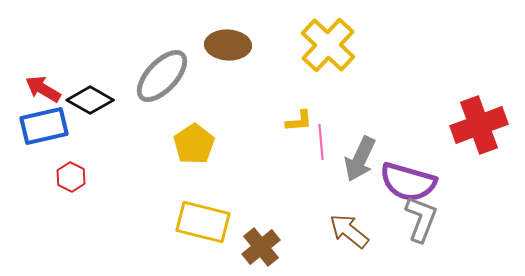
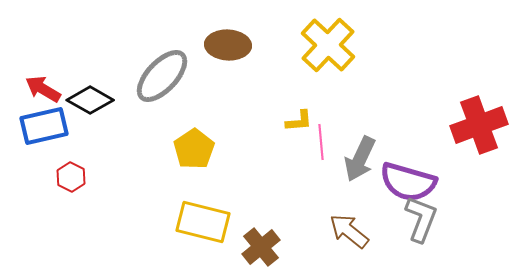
yellow pentagon: moved 5 px down
